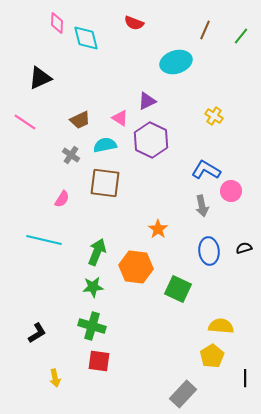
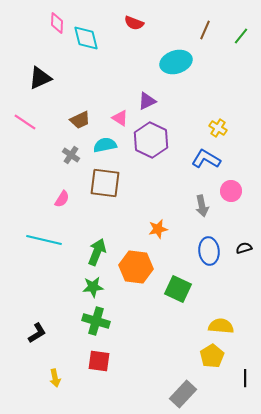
yellow cross: moved 4 px right, 12 px down
blue L-shape: moved 11 px up
orange star: rotated 24 degrees clockwise
green cross: moved 4 px right, 5 px up
